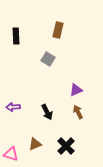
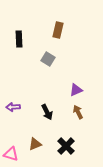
black rectangle: moved 3 px right, 3 px down
